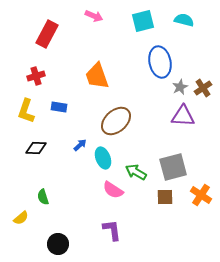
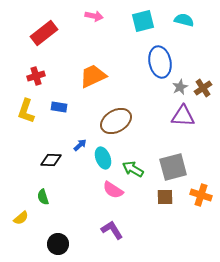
pink arrow: rotated 12 degrees counterclockwise
red rectangle: moved 3 px left, 1 px up; rotated 24 degrees clockwise
orange trapezoid: moved 4 px left; rotated 84 degrees clockwise
brown ellipse: rotated 12 degrees clockwise
black diamond: moved 15 px right, 12 px down
green arrow: moved 3 px left, 3 px up
orange cross: rotated 15 degrees counterclockwise
purple L-shape: rotated 25 degrees counterclockwise
